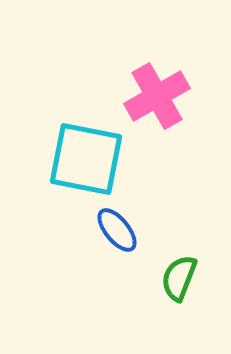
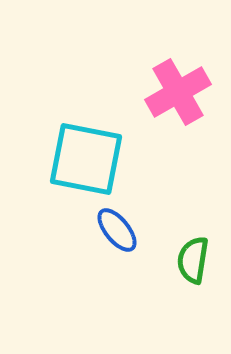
pink cross: moved 21 px right, 4 px up
green semicircle: moved 14 px right, 18 px up; rotated 12 degrees counterclockwise
